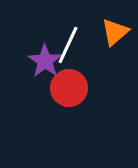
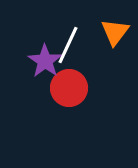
orange triangle: rotated 12 degrees counterclockwise
